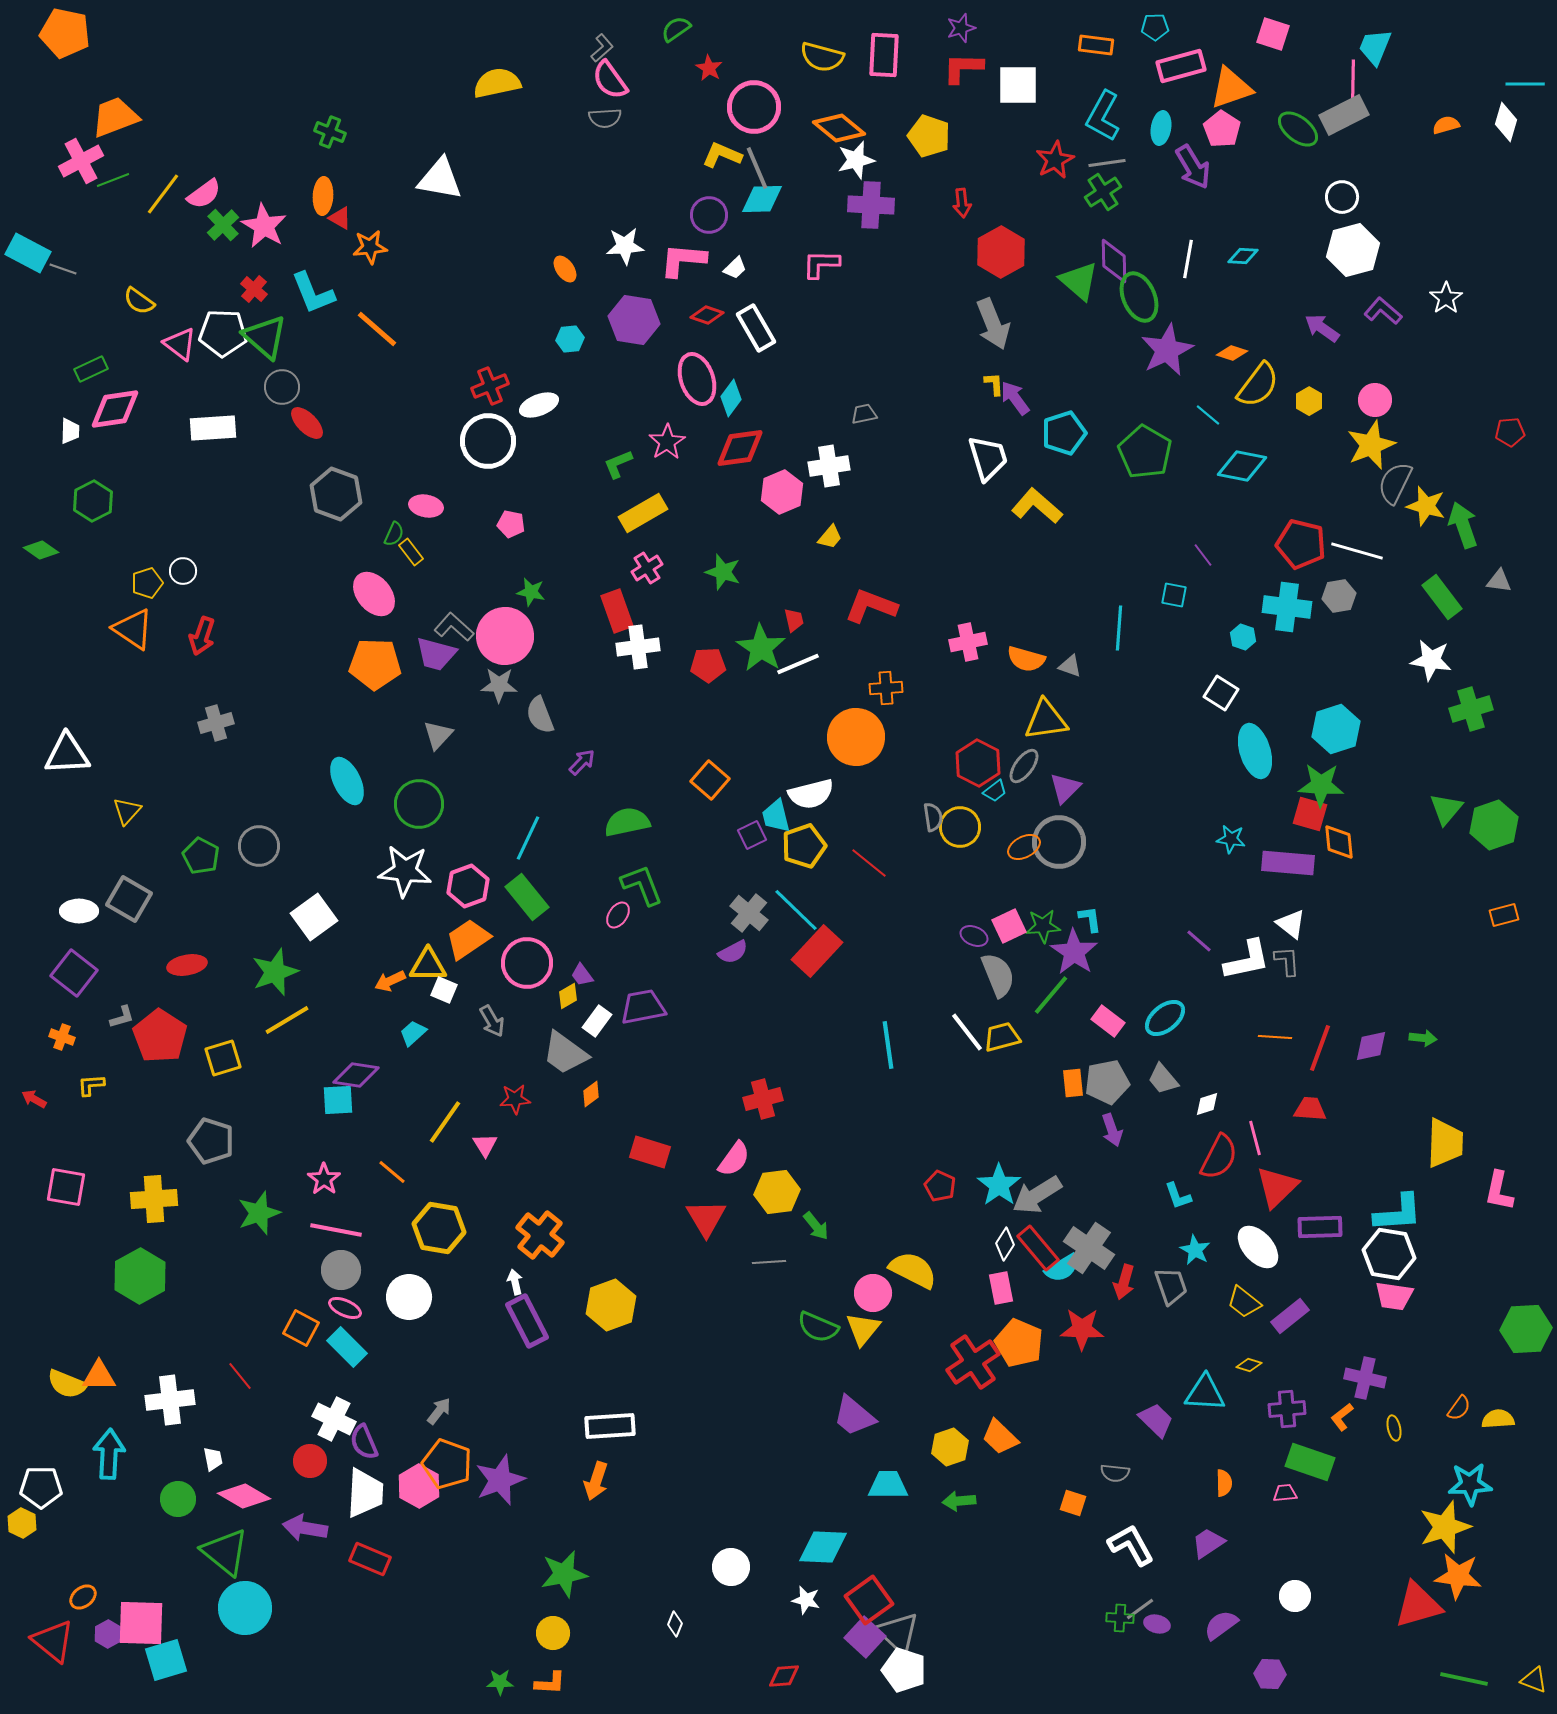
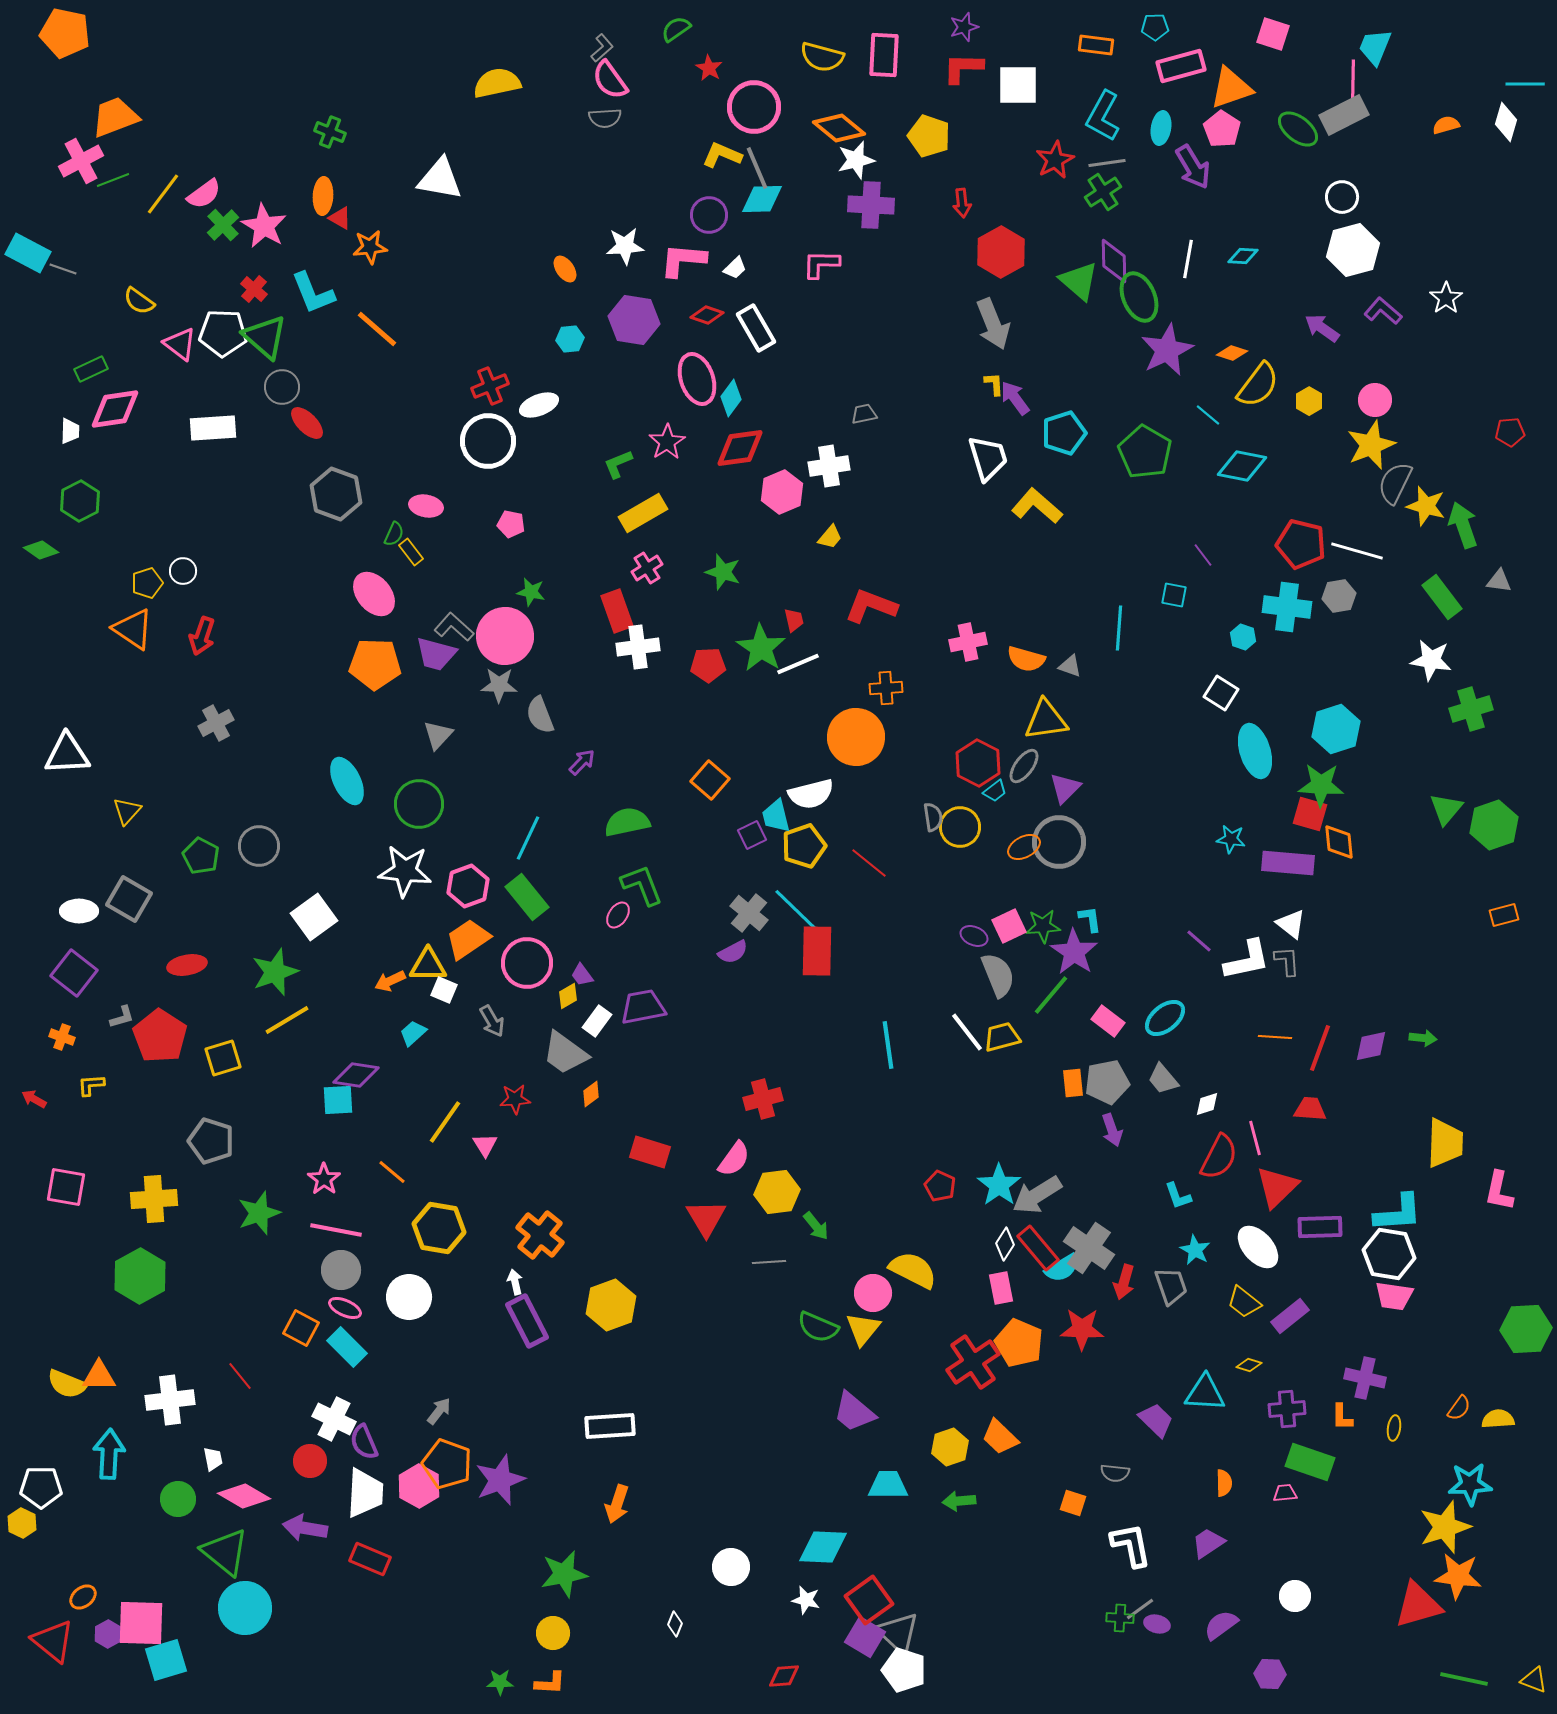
purple star at (961, 28): moved 3 px right, 1 px up
green hexagon at (93, 501): moved 13 px left
gray cross at (216, 723): rotated 12 degrees counterclockwise
red rectangle at (817, 951): rotated 42 degrees counterclockwise
purple trapezoid at (854, 1416): moved 4 px up
orange L-shape at (1342, 1417): rotated 52 degrees counterclockwise
yellow ellipse at (1394, 1428): rotated 20 degrees clockwise
orange arrow at (596, 1481): moved 21 px right, 23 px down
white L-shape at (1131, 1545): rotated 18 degrees clockwise
purple square at (865, 1637): rotated 12 degrees counterclockwise
